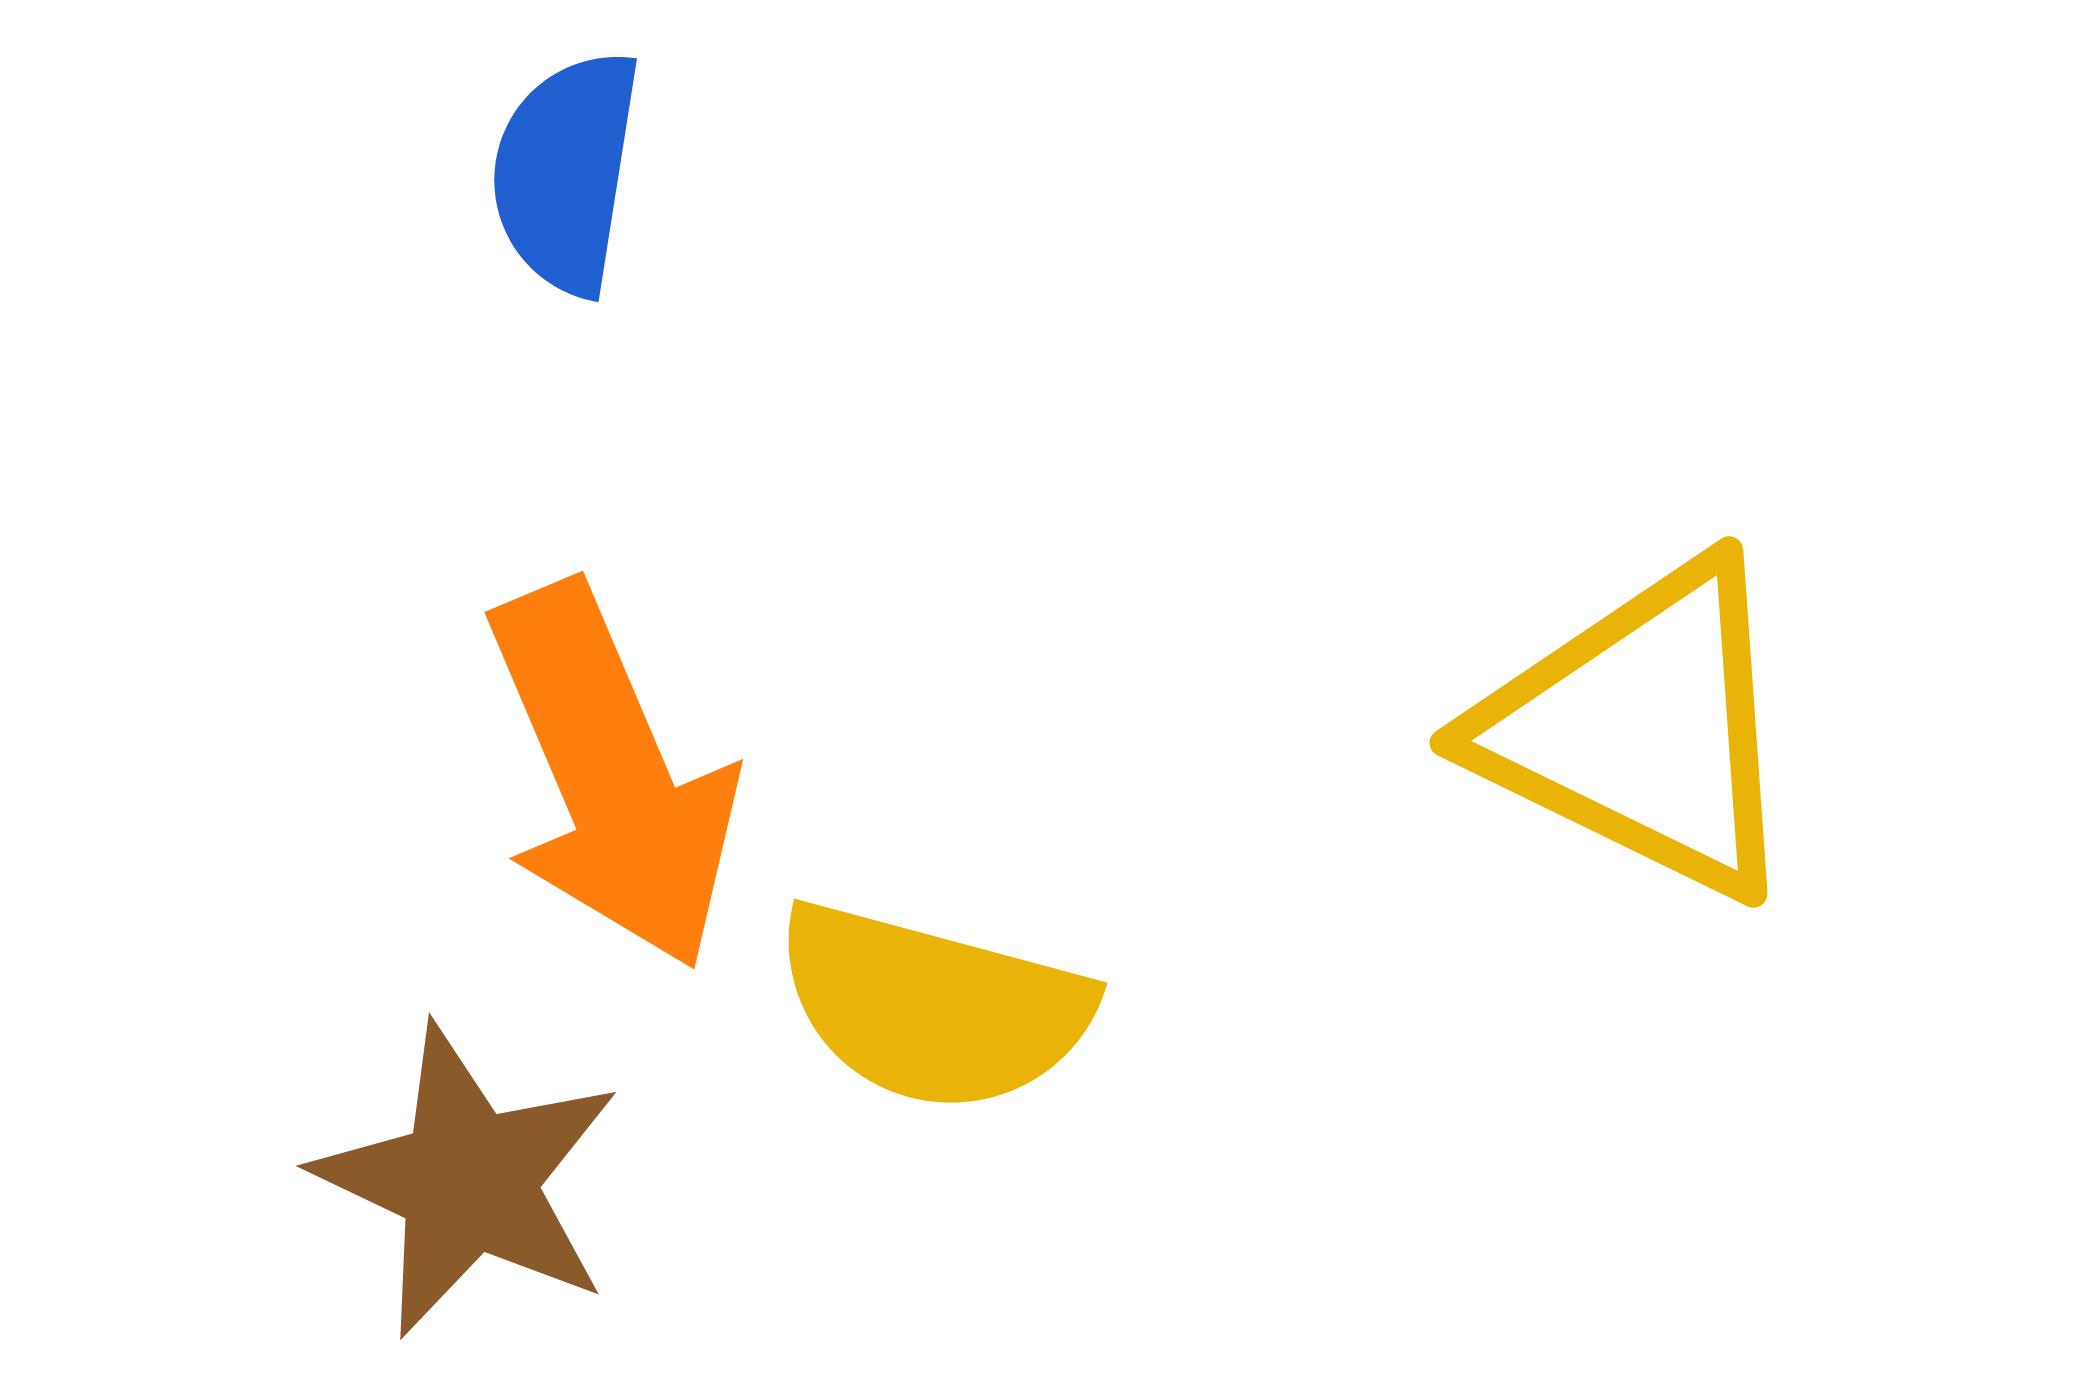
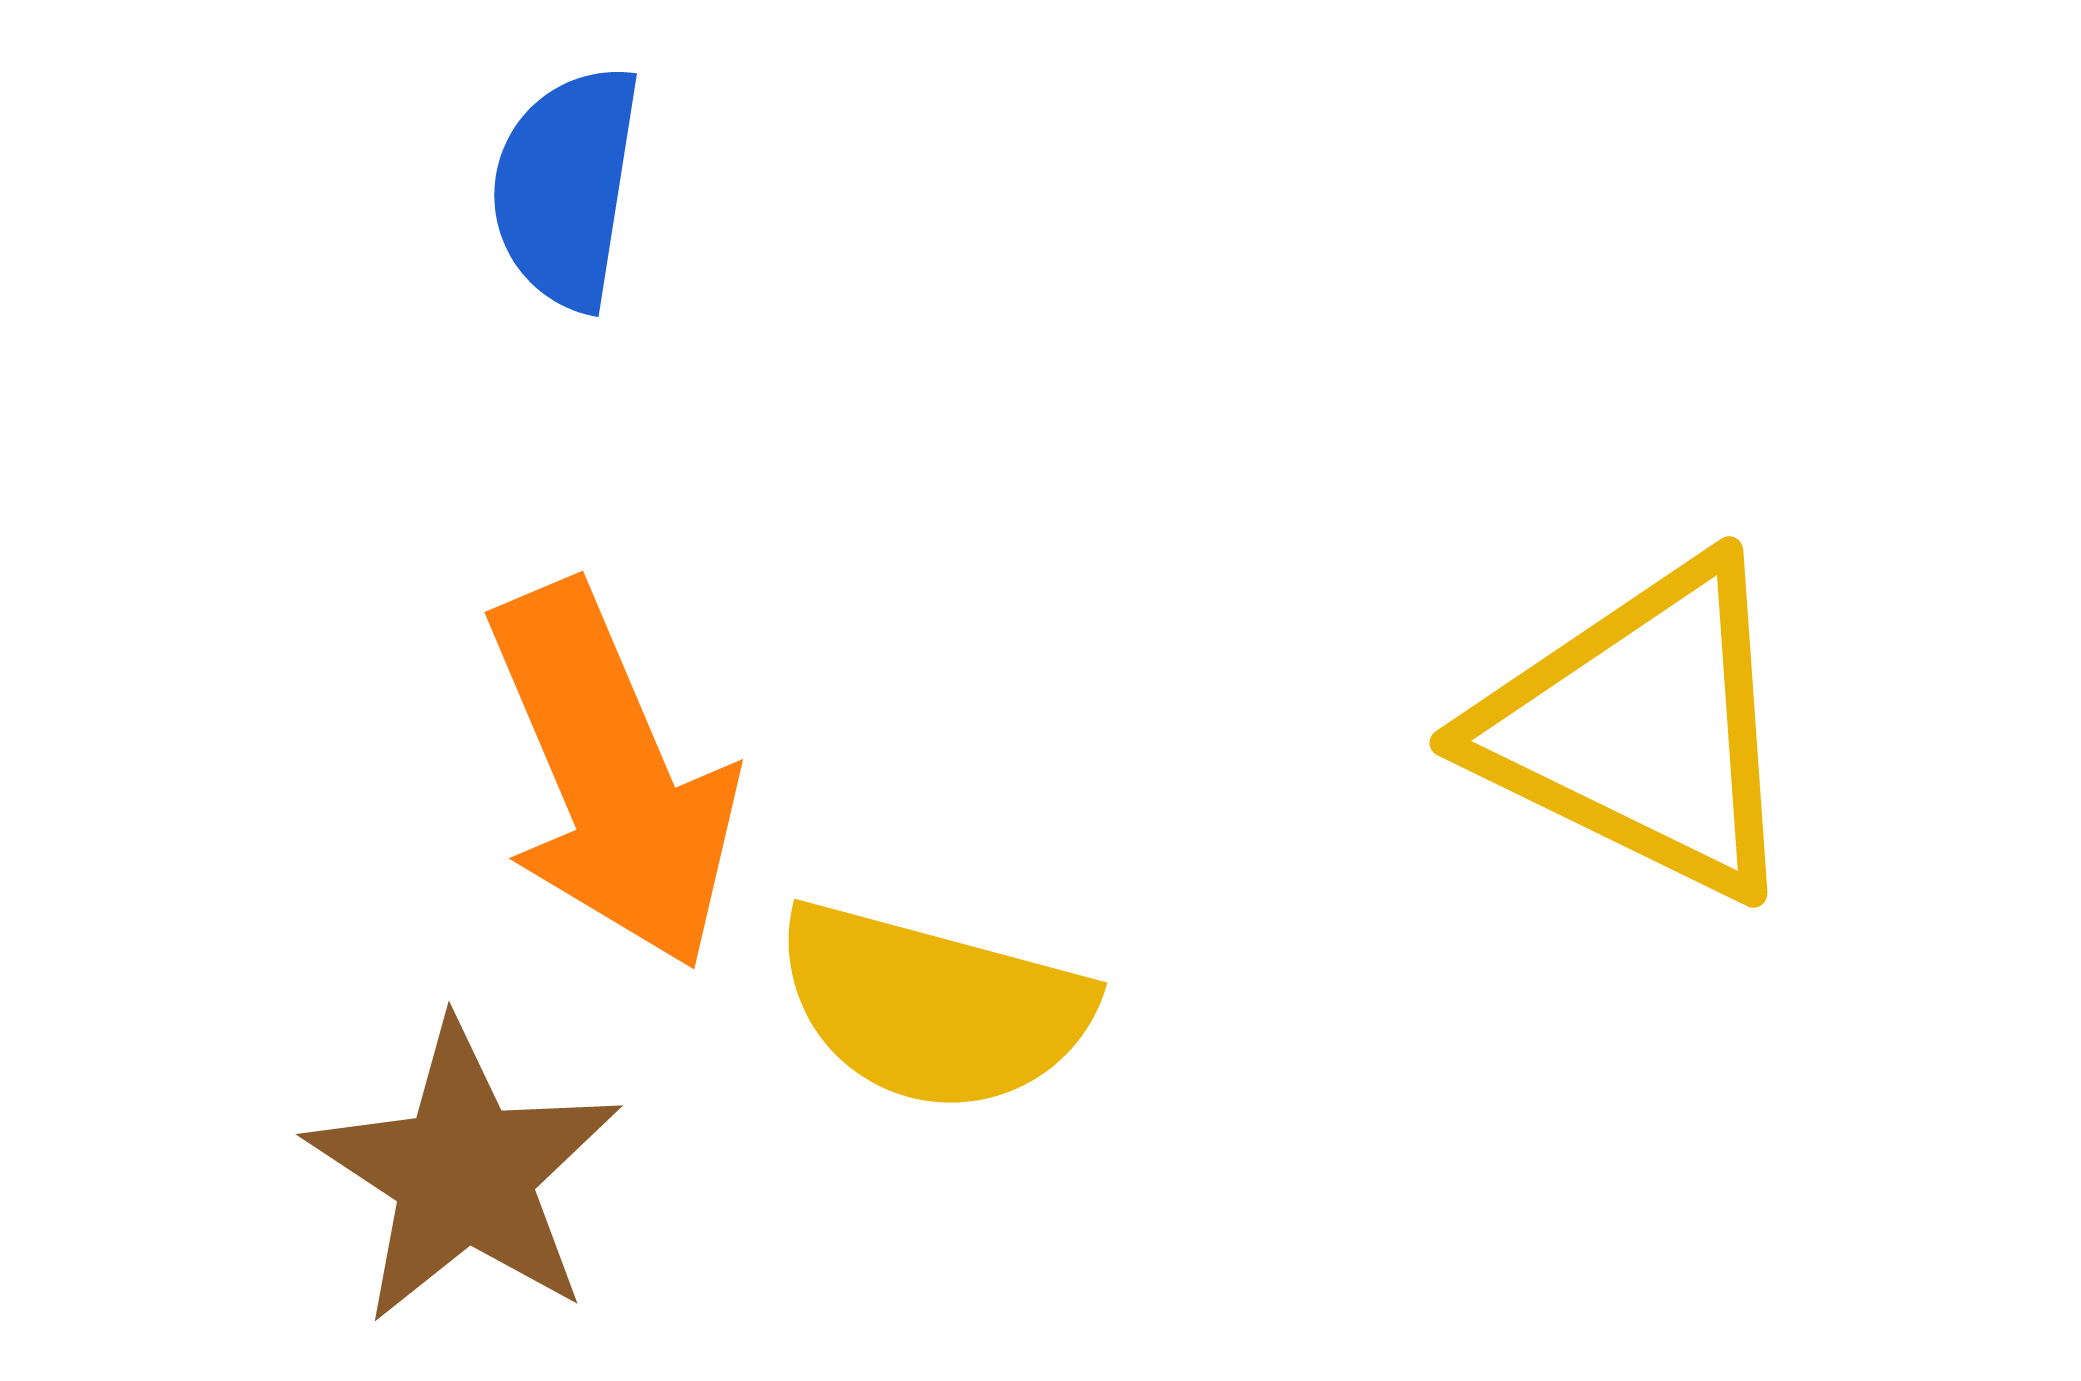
blue semicircle: moved 15 px down
brown star: moved 4 px left, 8 px up; rotated 8 degrees clockwise
